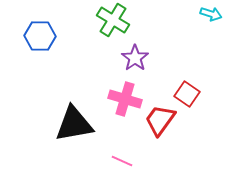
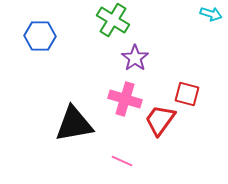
red square: rotated 20 degrees counterclockwise
